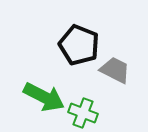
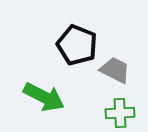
black pentagon: moved 2 px left
green cross: moved 37 px right; rotated 24 degrees counterclockwise
